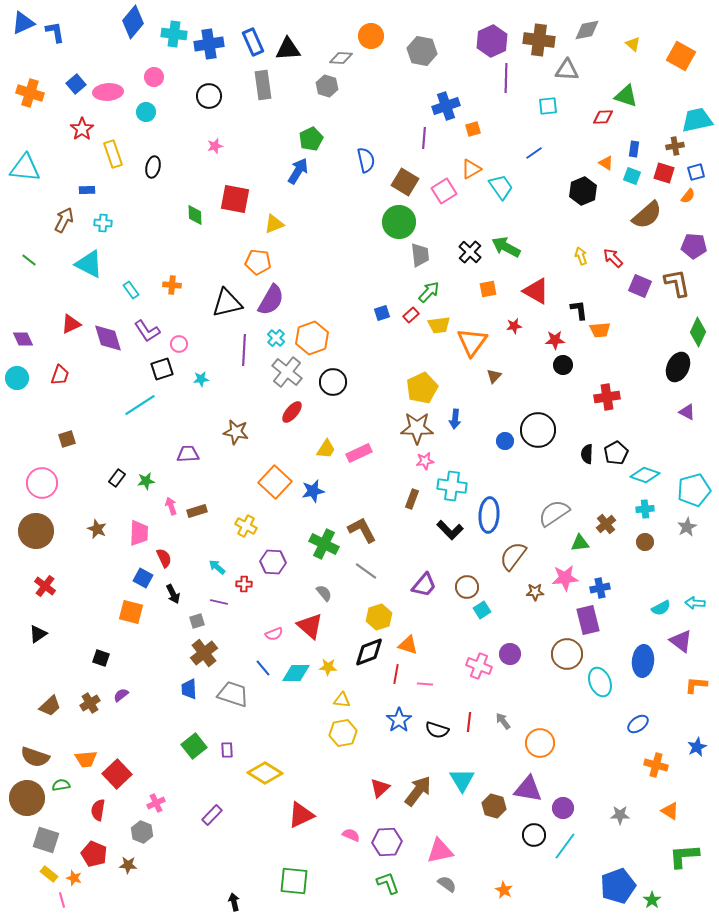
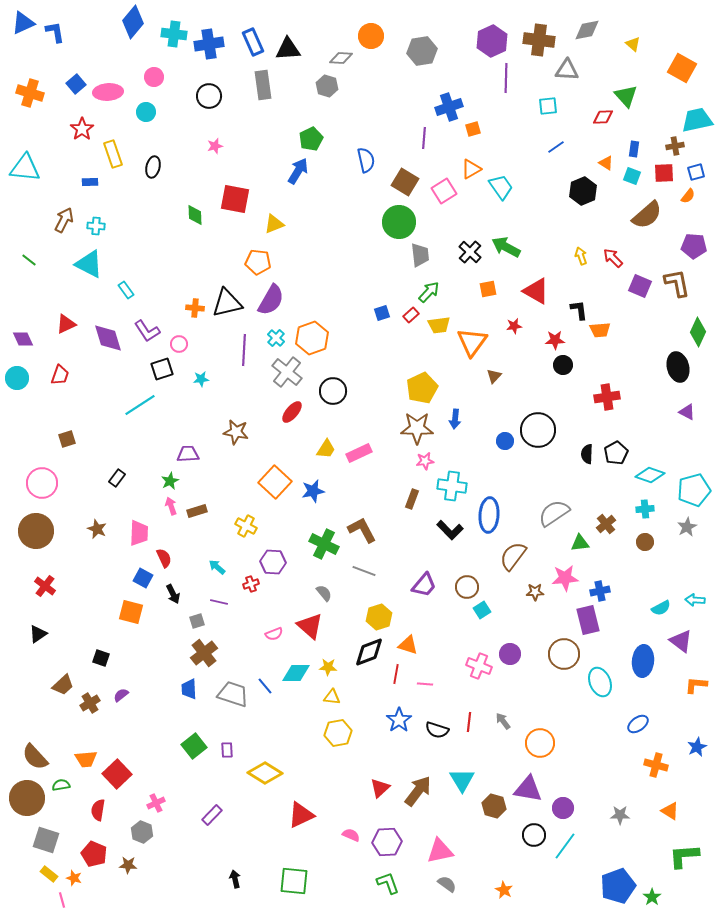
gray hexagon at (422, 51): rotated 20 degrees counterclockwise
orange square at (681, 56): moved 1 px right, 12 px down
green triangle at (626, 96): rotated 30 degrees clockwise
blue cross at (446, 106): moved 3 px right, 1 px down
blue line at (534, 153): moved 22 px right, 6 px up
red square at (664, 173): rotated 20 degrees counterclockwise
blue rectangle at (87, 190): moved 3 px right, 8 px up
cyan cross at (103, 223): moved 7 px left, 3 px down
orange cross at (172, 285): moved 23 px right, 23 px down
cyan rectangle at (131, 290): moved 5 px left
red triangle at (71, 324): moved 5 px left
black ellipse at (678, 367): rotated 40 degrees counterclockwise
black circle at (333, 382): moved 9 px down
cyan diamond at (645, 475): moved 5 px right
green star at (146, 481): moved 24 px right; rotated 18 degrees counterclockwise
gray line at (366, 571): moved 2 px left; rotated 15 degrees counterclockwise
red cross at (244, 584): moved 7 px right; rotated 21 degrees counterclockwise
blue cross at (600, 588): moved 3 px down
cyan arrow at (695, 603): moved 3 px up
brown circle at (567, 654): moved 3 px left
blue line at (263, 668): moved 2 px right, 18 px down
yellow triangle at (342, 700): moved 10 px left, 3 px up
brown trapezoid at (50, 706): moved 13 px right, 21 px up
yellow hexagon at (343, 733): moved 5 px left
brown semicircle at (35, 757): rotated 28 degrees clockwise
green star at (652, 900): moved 3 px up
black arrow at (234, 902): moved 1 px right, 23 px up
